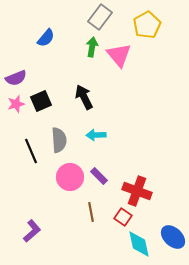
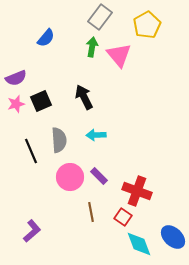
cyan diamond: rotated 8 degrees counterclockwise
